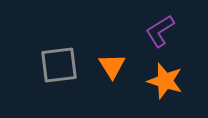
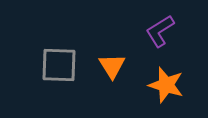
gray square: rotated 9 degrees clockwise
orange star: moved 1 px right, 4 px down
